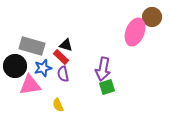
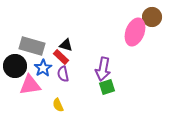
blue star: rotated 18 degrees counterclockwise
